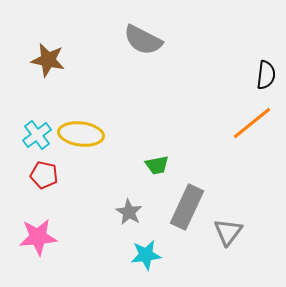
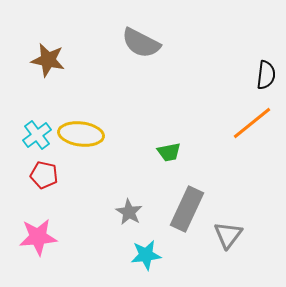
gray semicircle: moved 2 px left, 3 px down
green trapezoid: moved 12 px right, 13 px up
gray rectangle: moved 2 px down
gray triangle: moved 3 px down
